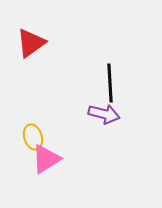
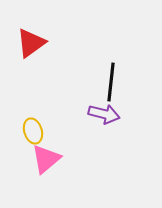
black line: moved 1 px right, 1 px up; rotated 9 degrees clockwise
yellow ellipse: moved 6 px up
pink triangle: rotated 8 degrees counterclockwise
